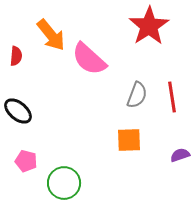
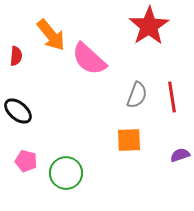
green circle: moved 2 px right, 10 px up
